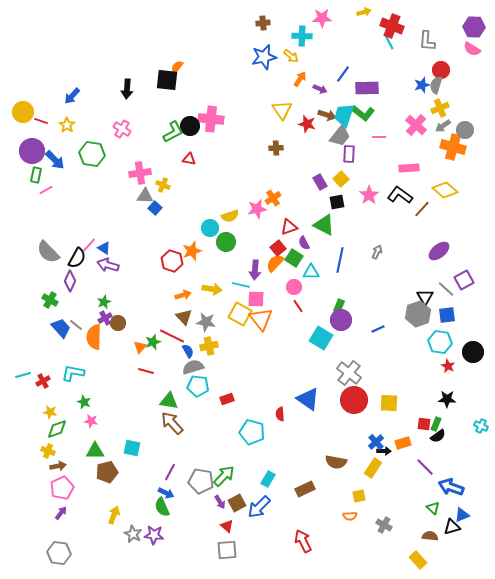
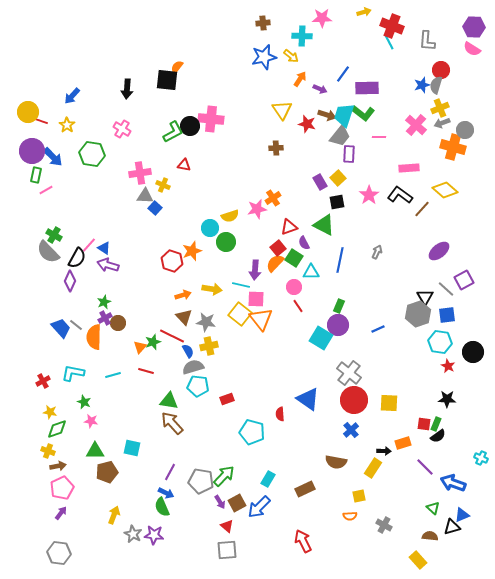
yellow circle at (23, 112): moved 5 px right
gray arrow at (443, 126): moved 1 px left, 3 px up; rotated 14 degrees clockwise
red triangle at (189, 159): moved 5 px left, 6 px down
blue arrow at (55, 160): moved 2 px left, 3 px up
yellow square at (341, 179): moved 3 px left, 1 px up
green cross at (50, 300): moved 4 px right, 65 px up
yellow square at (240, 314): rotated 10 degrees clockwise
purple circle at (341, 320): moved 3 px left, 5 px down
cyan line at (23, 375): moved 90 px right
cyan cross at (481, 426): moved 32 px down
blue cross at (376, 442): moved 25 px left, 12 px up
blue arrow at (451, 487): moved 2 px right, 4 px up
